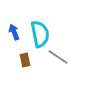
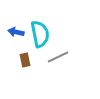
blue arrow: moved 2 px right; rotated 56 degrees counterclockwise
gray line: rotated 60 degrees counterclockwise
